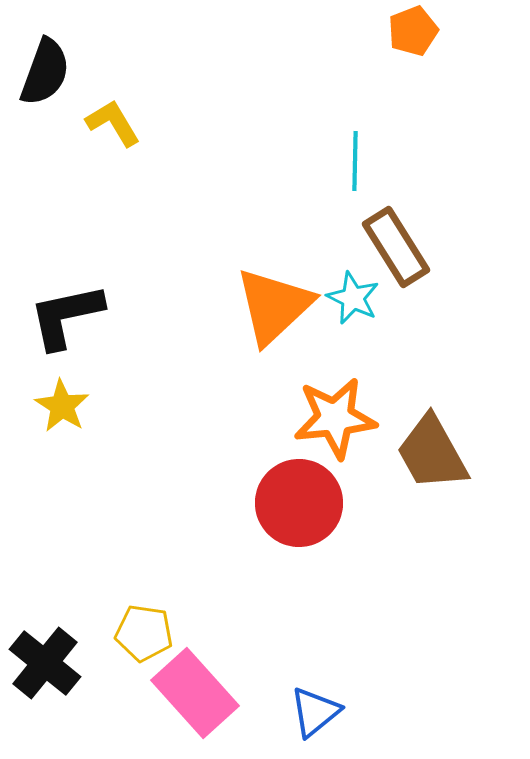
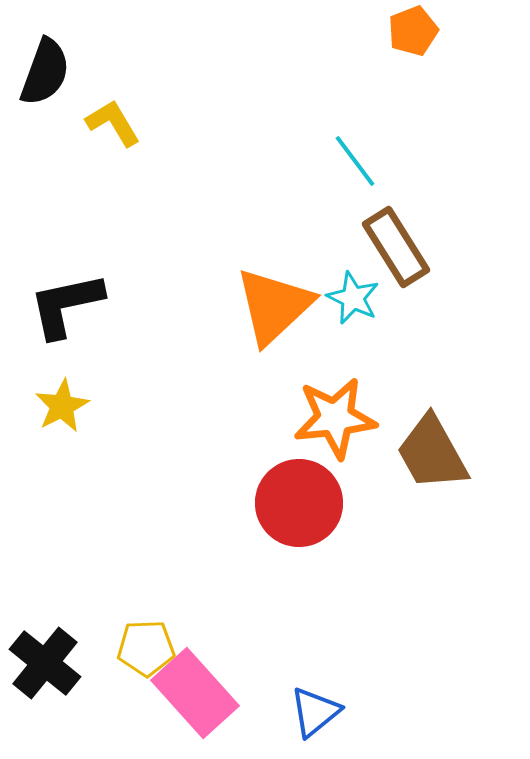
cyan line: rotated 38 degrees counterclockwise
black L-shape: moved 11 px up
yellow star: rotated 12 degrees clockwise
yellow pentagon: moved 2 px right, 15 px down; rotated 10 degrees counterclockwise
